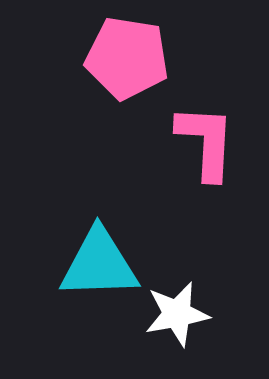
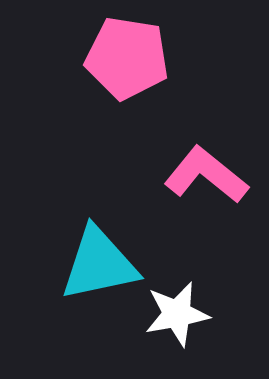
pink L-shape: moved 33 px down; rotated 54 degrees counterclockwise
cyan triangle: rotated 10 degrees counterclockwise
